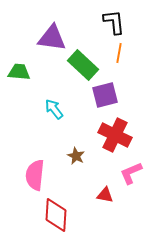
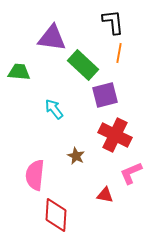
black L-shape: moved 1 px left
